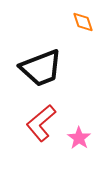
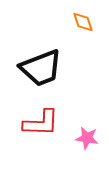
red L-shape: rotated 138 degrees counterclockwise
pink star: moved 8 px right; rotated 25 degrees counterclockwise
